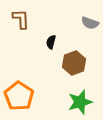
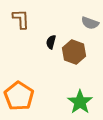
brown hexagon: moved 11 px up; rotated 20 degrees counterclockwise
green star: rotated 20 degrees counterclockwise
